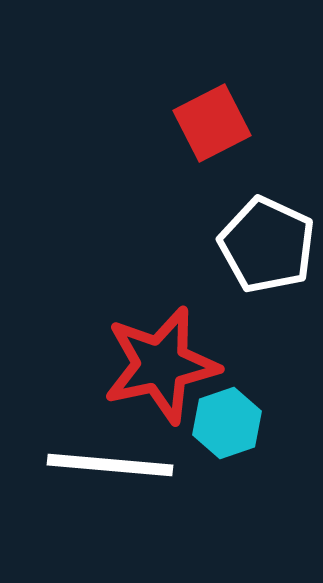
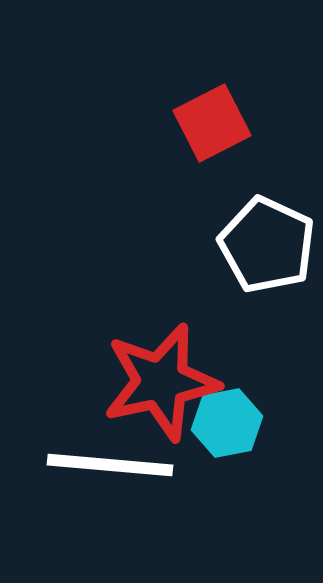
red star: moved 17 px down
cyan hexagon: rotated 8 degrees clockwise
